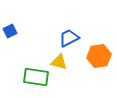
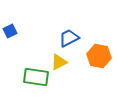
orange hexagon: rotated 20 degrees clockwise
yellow triangle: rotated 42 degrees counterclockwise
